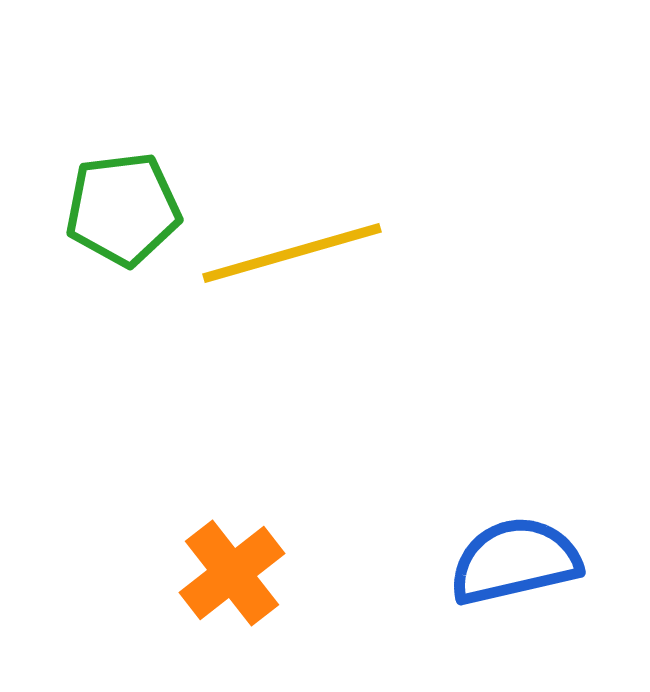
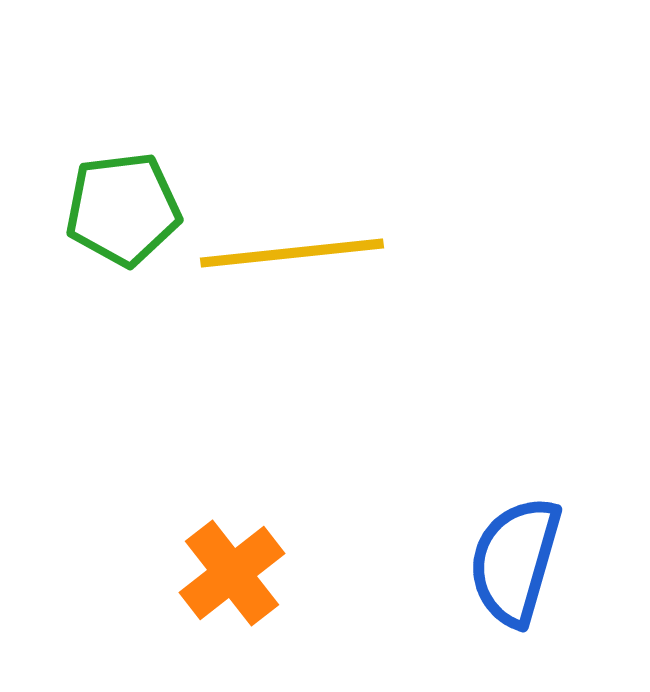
yellow line: rotated 10 degrees clockwise
blue semicircle: rotated 61 degrees counterclockwise
